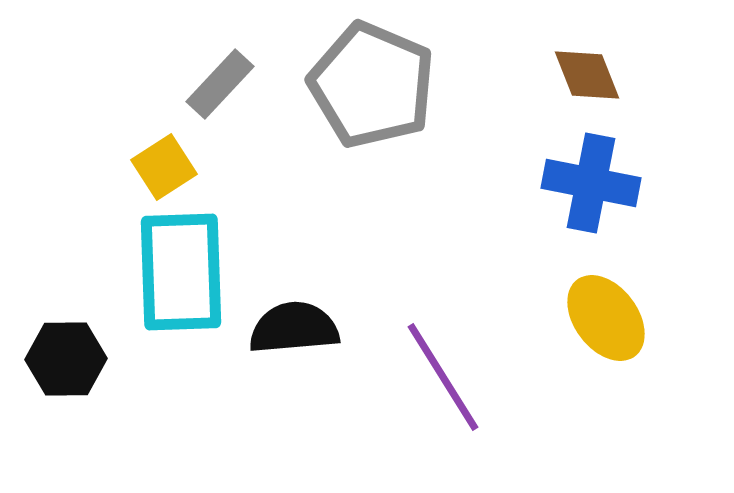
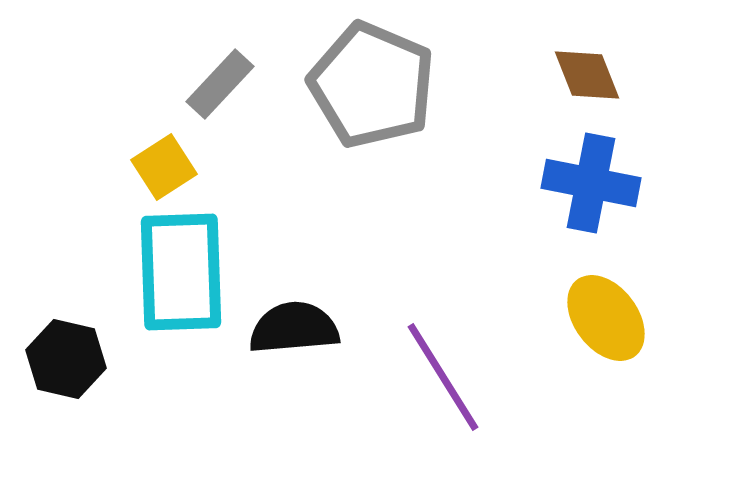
black hexagon: rotated 14 degrees clockwise
